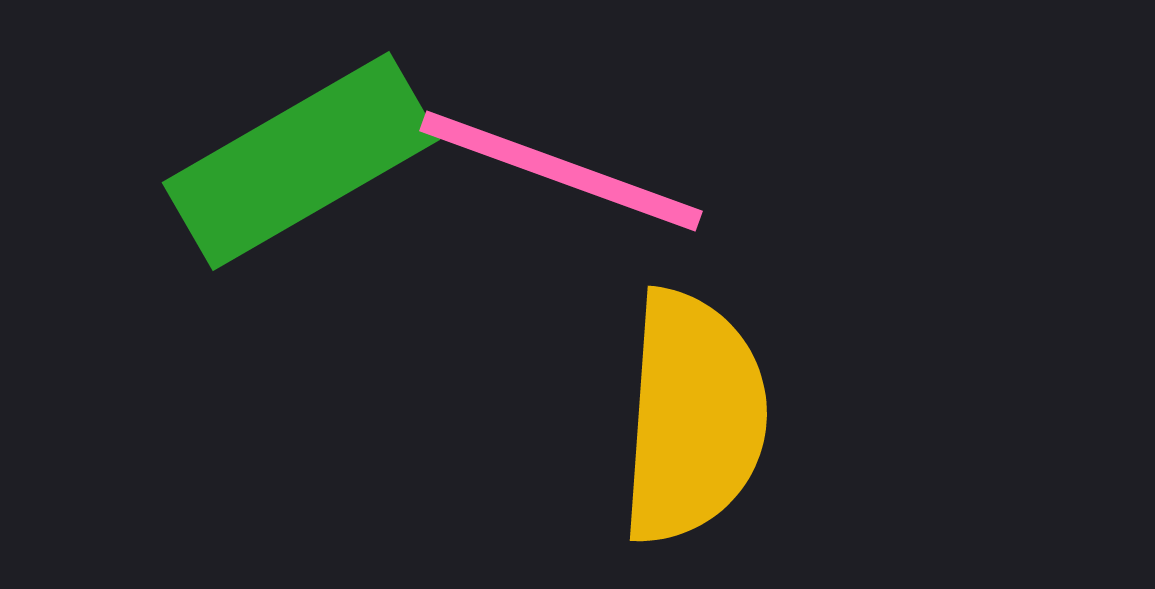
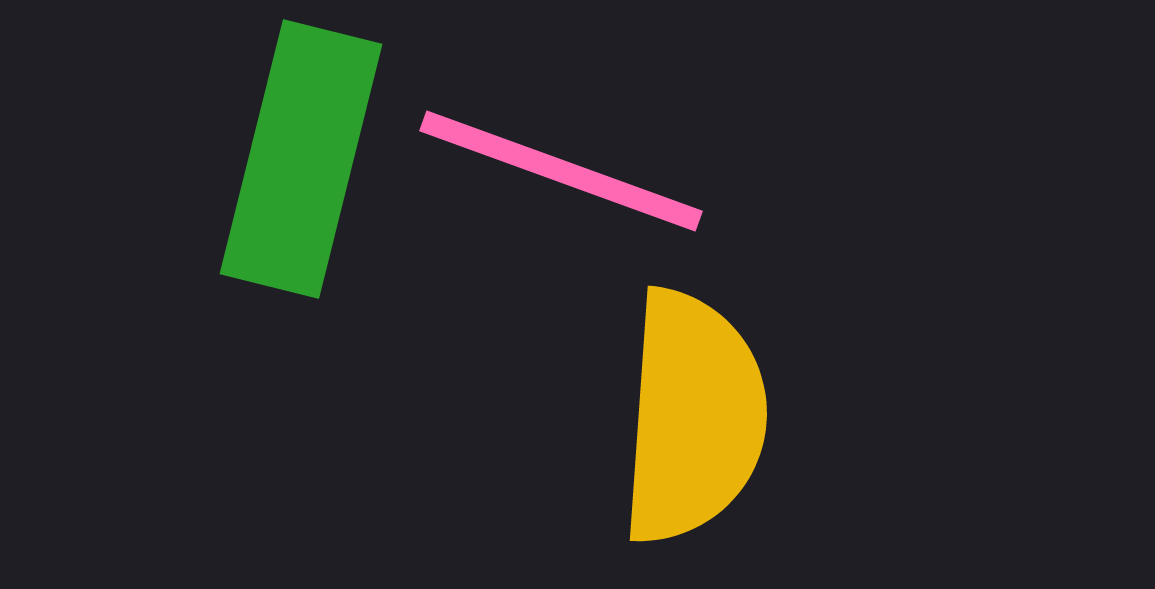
green rectangle: moved 2 px up; rotated 46 degrees counterclockwise
